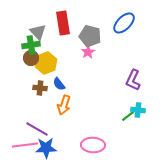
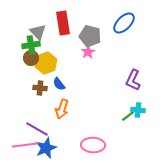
orange arrow: moved 2 px left, 4 px down
blue star: rotated 20 degrees counterclockwise
